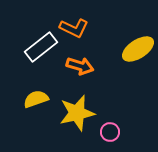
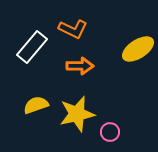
orange L-shape: moved 1 px left, 1 px down
white rectangle: moved 9 px left; rotated 12 degrees counterclockwise
orange arrow: rotated 16 degrees counterclockwise
yellow semicircle: moved 6 px down
yellow star: moved 1 px down
